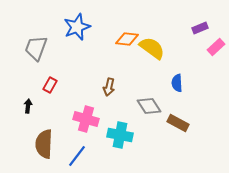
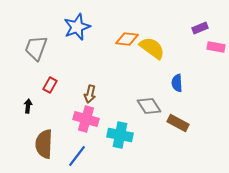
pink rectangle: rotated 54 degrees clockwise
brown arrow: moved 19 px left, 7 px down
